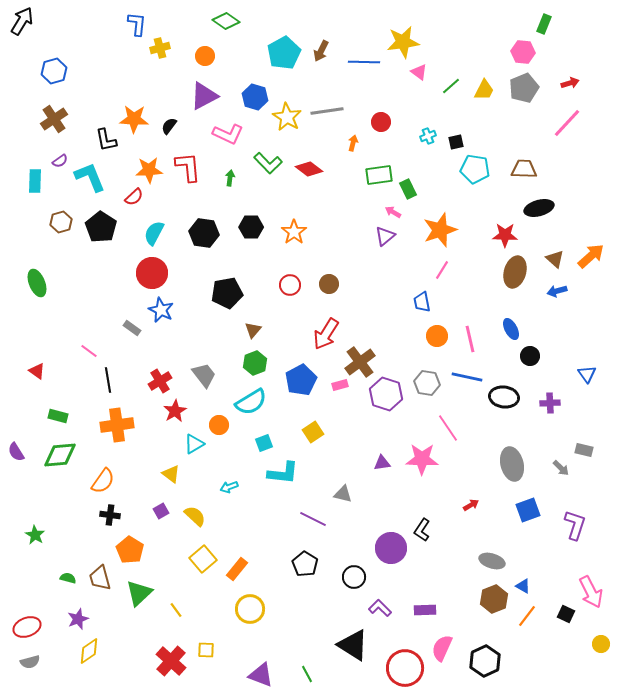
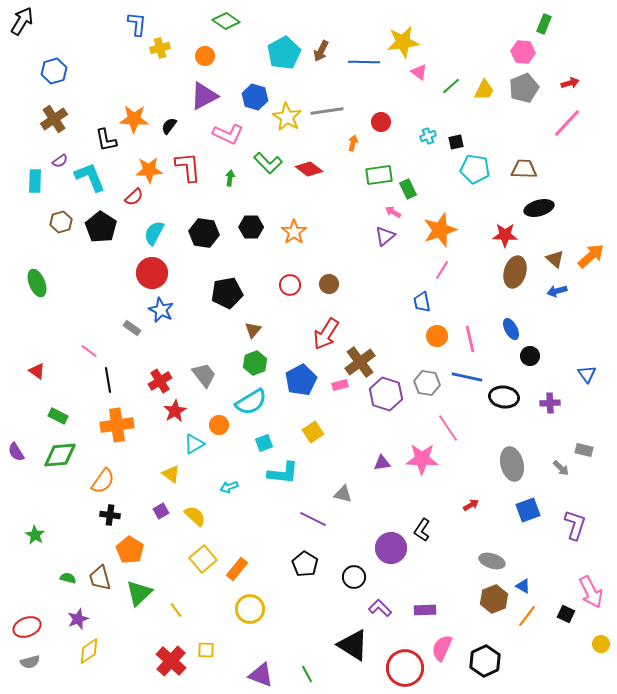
green rectangle at (58, 416): rotated 12 degrees clockwise
